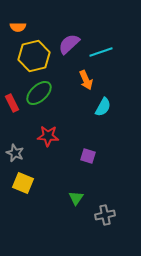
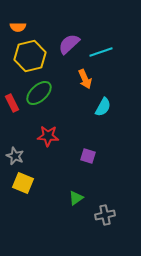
yellow hexagon: moved 4 px left
orange arrow: moved 1 px left, 1 px up
gray star: moved 3 px down
green triangle: rotated 21 degrees clockwise
